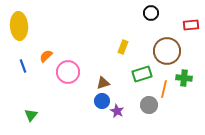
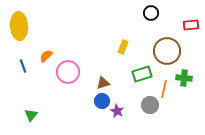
gray circle: moved 1 px right
